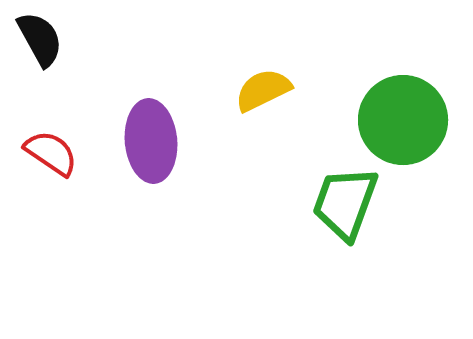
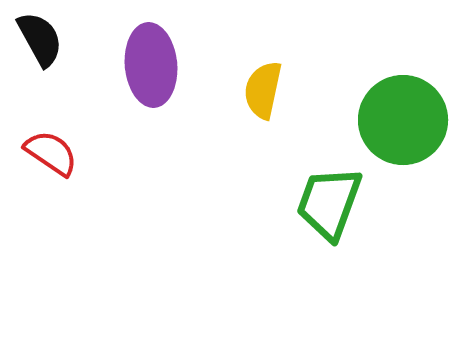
yellow semicircle: rotated 52 degrees counterclockwise
purple ellipse: moved 76 px up
green trapezoid: moved 16 px left
